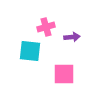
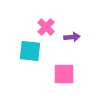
pink cross: rotated 30 degrees counterclockwise
